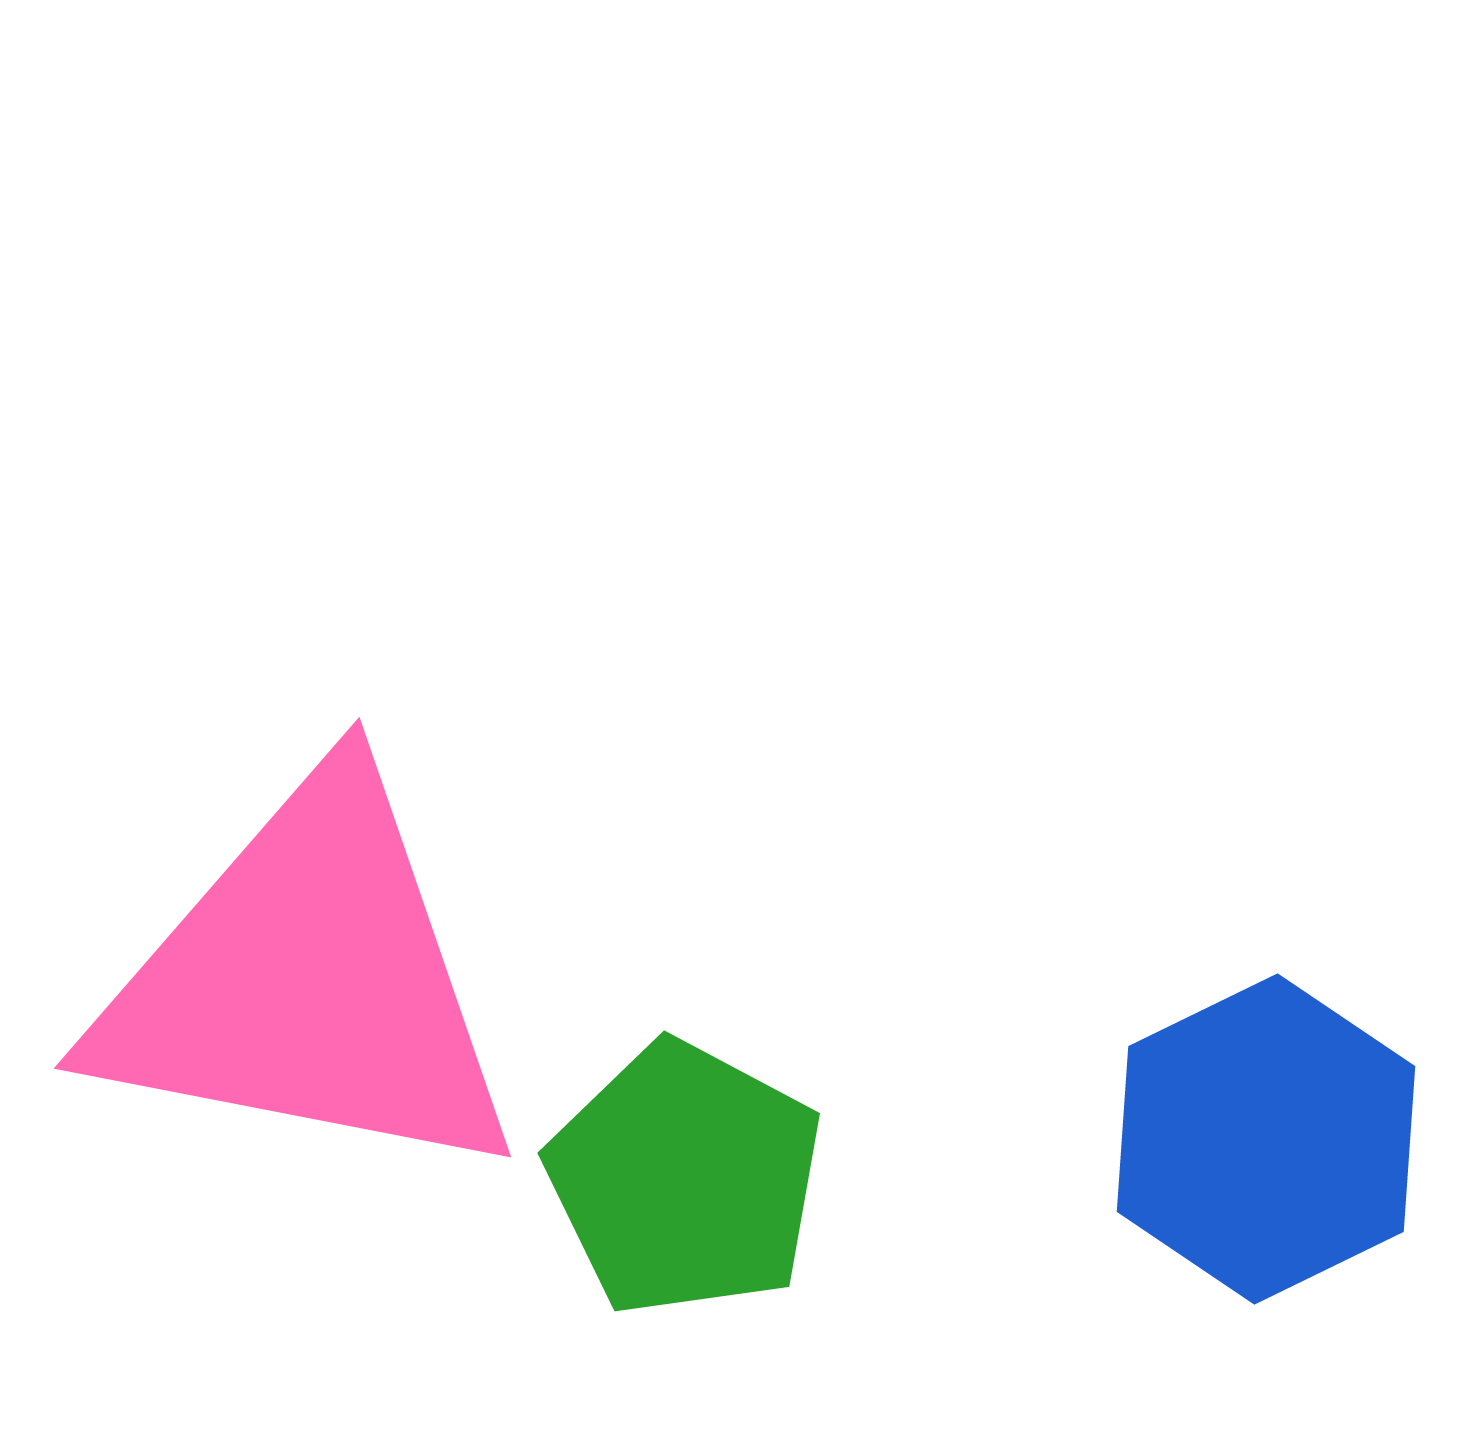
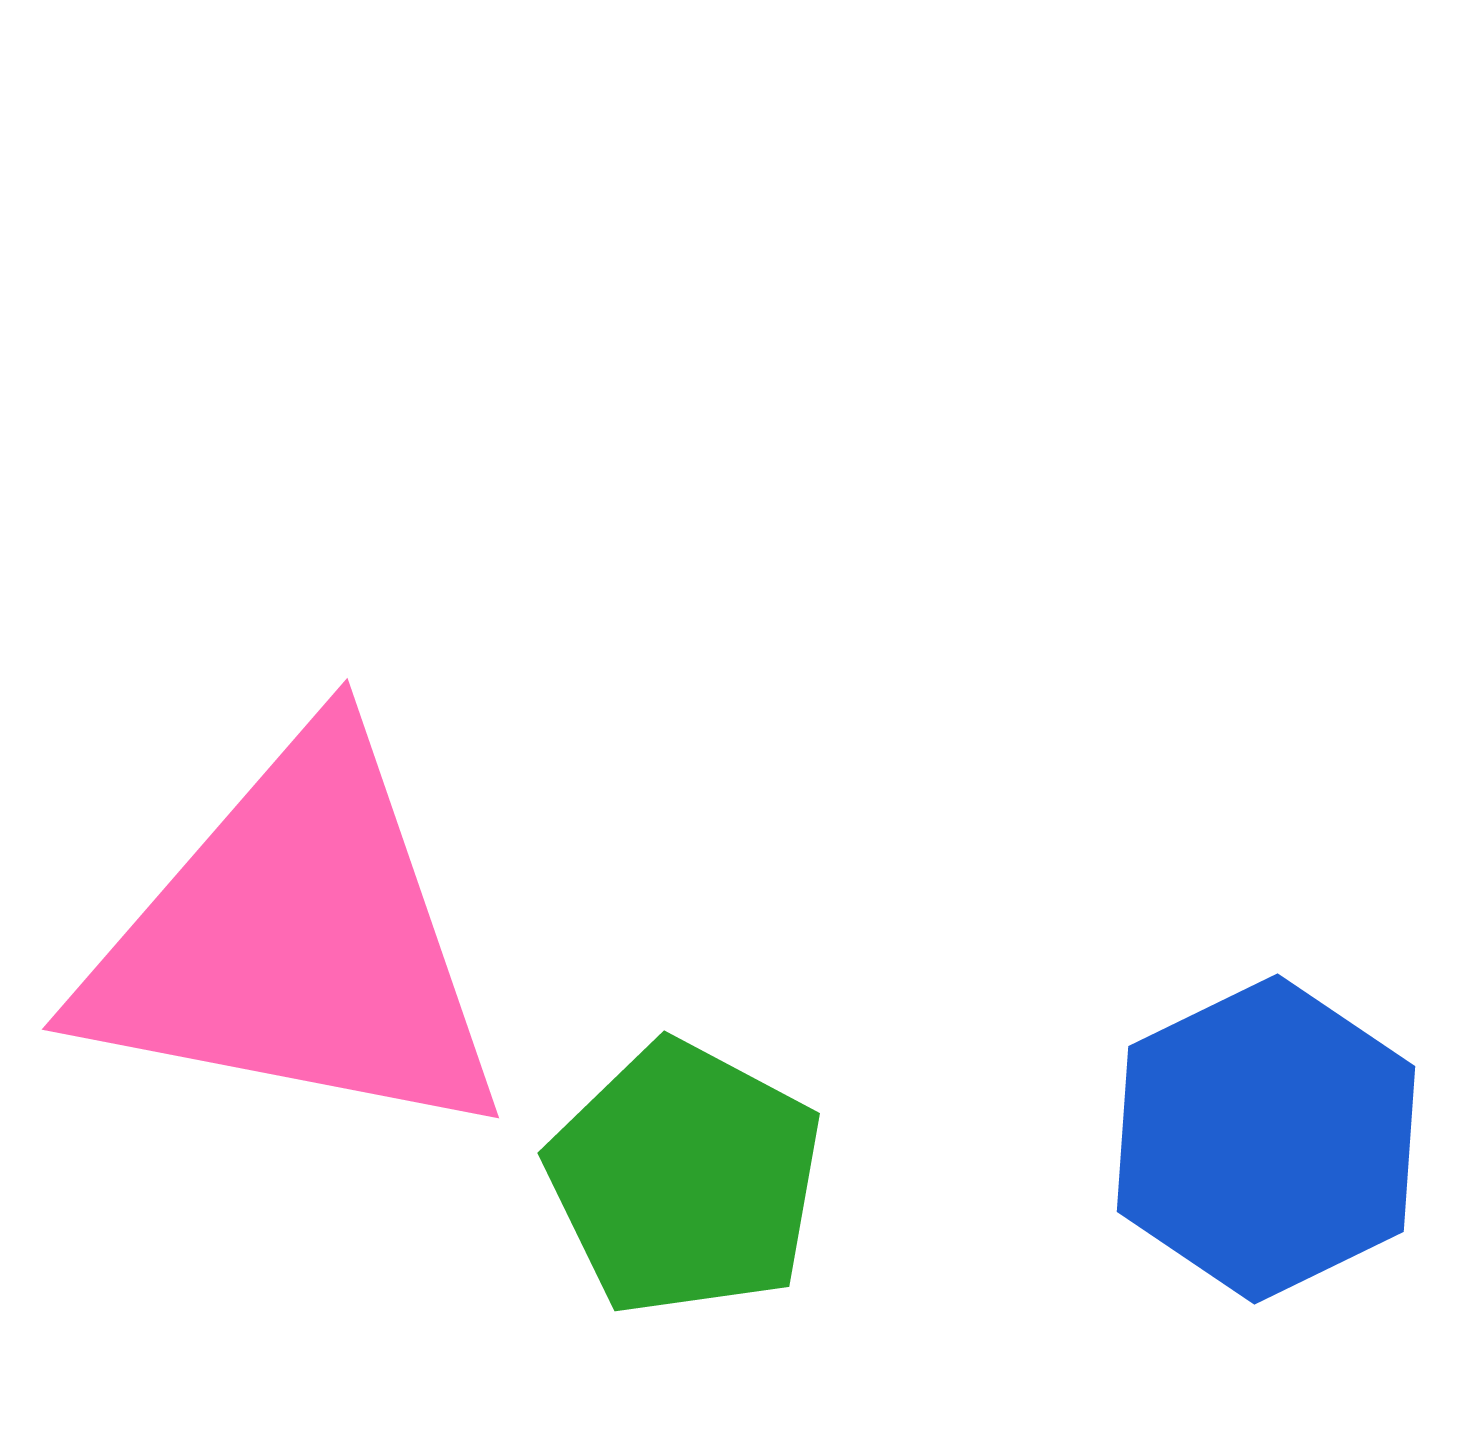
pink triangle: moved 12 px left, 39 px up
